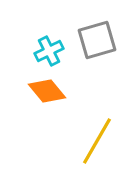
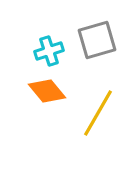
cyan cross: rotated 8 degrees clockwise
yellow line: moved 1 px right, 28 px up
